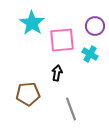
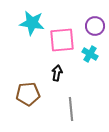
cyan star: rotated 25 degrees counterclockwise
gray line: rotated 15 degrees clockwise
